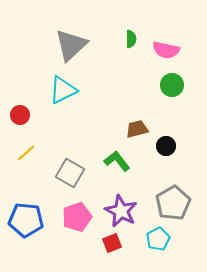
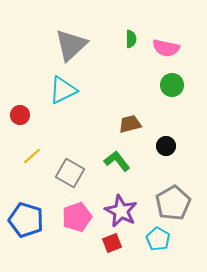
pink semicircle: moved 2 px up
brown trapezoid: moved 7 px left, 5 px up
yellow line: moved 6 px right, 3 px down
blue pentagon: rotated 12 degrees clockwise
cyan pentagon: rotated 15 degrees counterclockwise
